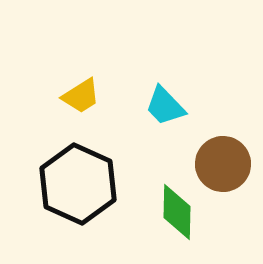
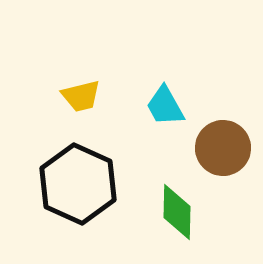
yellow trapezoid: rotated 18 degrees clockwise
cyan trapezoid: rotated 15 degrees clockwise
brown circle: moved 16 px up
